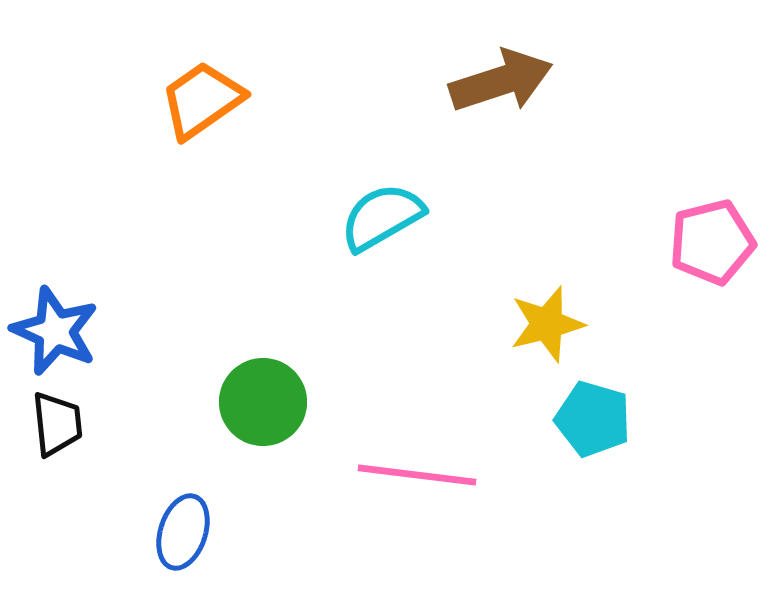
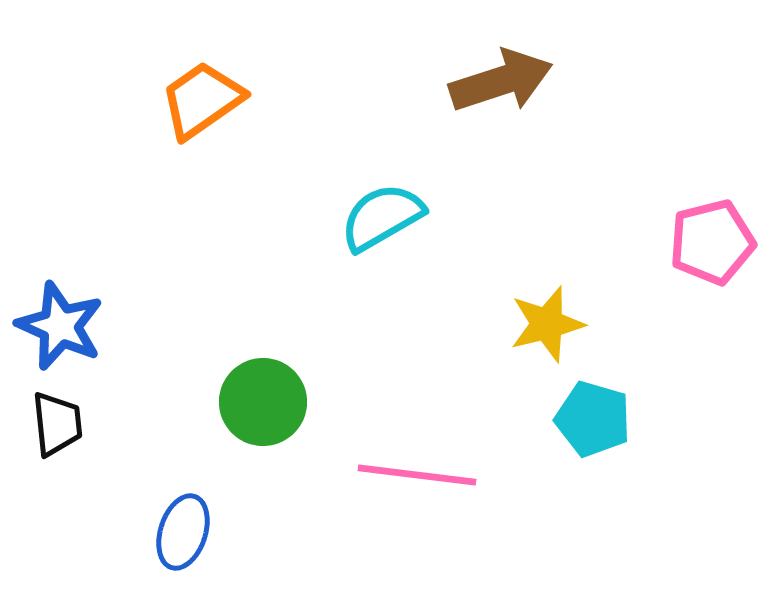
blue star: moved 5 px right, 5 px up
